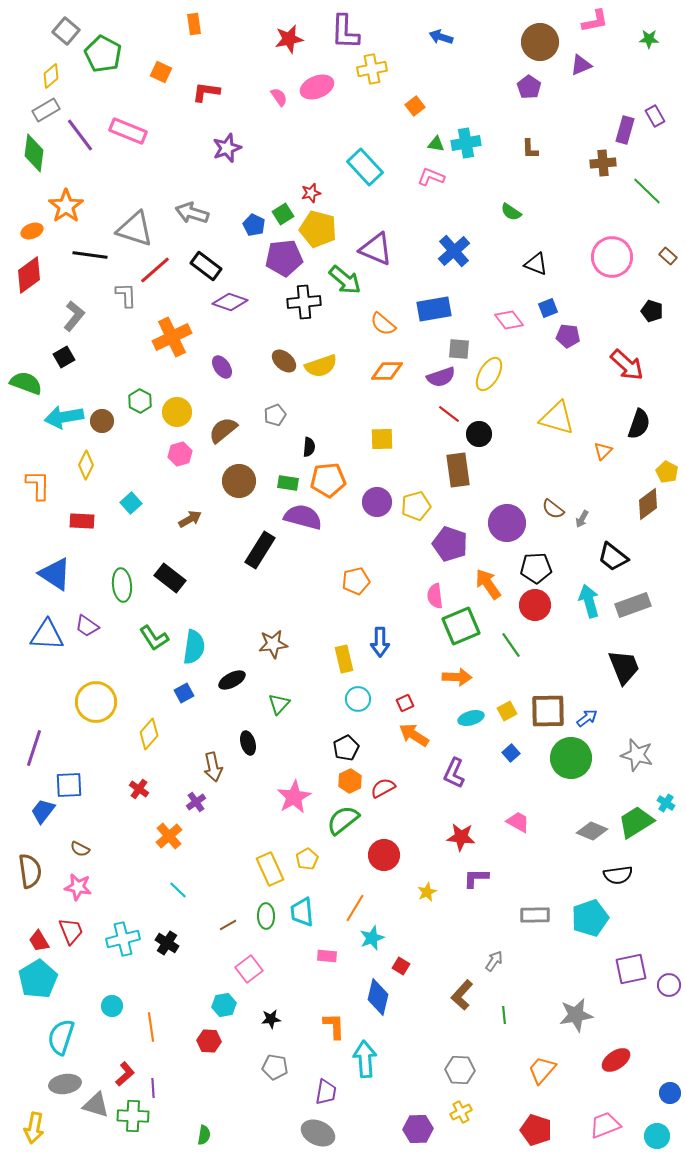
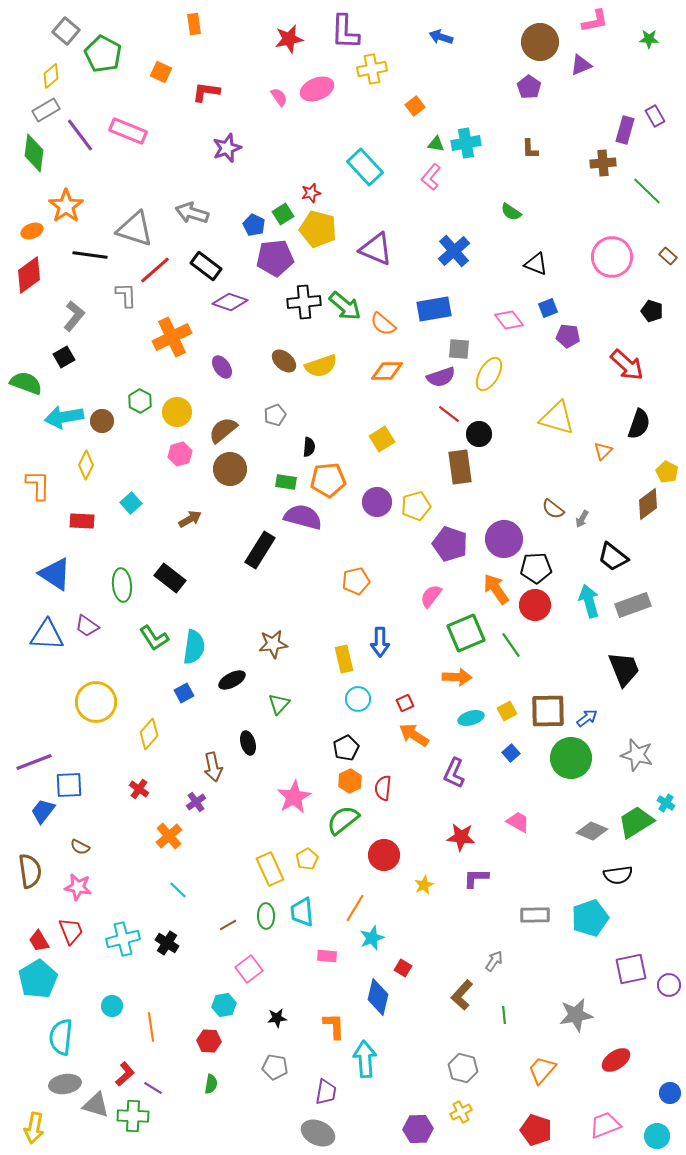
pink ellipse at (317, 87): moved 2 px down
pink L-shape at (431, 177): rotated 72 degrees counterclockwise
purple pentagon at (284, 258): moved 9 px left
green arrow at (345, 280): moved 26 px down
yellow square at (382, 439): rotated 30 degrees counterclockwise
brown rectangle at (458, 470): moved 2 px right, 3 px up
brown circle at (239, 481): moved 9 px left, 12 px up
green rectangle at (288, 483): moved 2 px left, 1 px up
purple circle at (507, 523): moved 3 px left, 16 px down
orange arrow at (488, 584): moved 8 px right, 5 px down
pink semicircle at (435, 596): moved 4 px left; rotated 45 degrees clockwise
green square at (461, 626): moved 5 px right, 7 px down
black trapezoid at (624, 667): moved 2 px down
purple line at (34, 748): moved 14 px down; rotated 51 degrees clockwise
red semicircle at (383, 788): rotated 55 degrees counterclockwise
brown semicircle at (80, 849): moved 2 px up
yellow star at (427, 892): moved 3 px left, 7 px up
red square at (401, 966): moved 2 px right, 2 px down
black star at (271, 1019): moved 6 px right, 1 px up
cyan semicircle at (61, 1037): rotated 12 degrees counterclockwise
gray hexagon at (460, 1070): moved 3 px right, 2 px up; rotated 12 degrees clockwise
purple line at (153, 1088): rotated 54 degrees counterclockwise
green semicircle at (204, 1135): moved 7 px right, 51 px up
